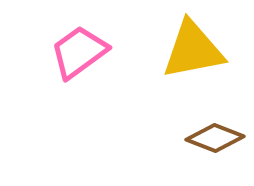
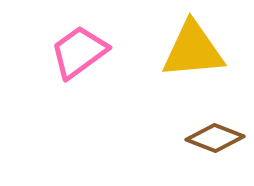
yellow triangle: rotated 6 degrees clockwise
